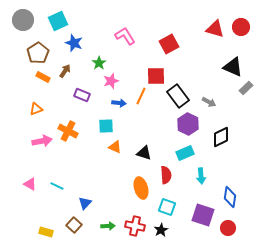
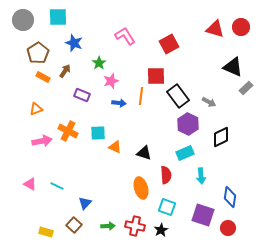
cyan square at (58, 21): moved 4 px up; rotated 24 degrees clockwise
orange line at (141, 96): rotated 18 degrees counterclockwise
cyan square at (106, 126): moved 8 px left, 7 px down
